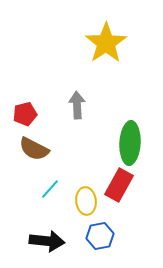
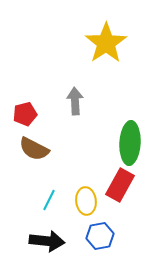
gray arrow: moved 2 px left, 4 px up
red rectangle: moved 1 px right
cyan line: moved 1 px left, 11 px down; rotated 15 degrees counterclockwise
